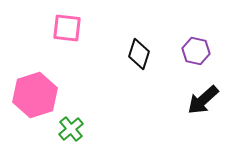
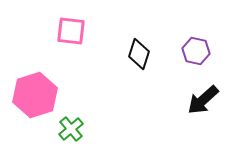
pink square: moved 4 px right, 3 px down
